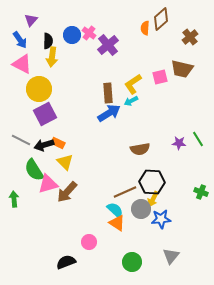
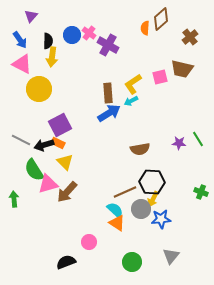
purple triangle at (31, 20): moved 4 px up
purple cross at (108, 45): rotated 20 degrees counterclockwise
purple square at (45, 114): moved 15 px right, 11 px down
